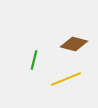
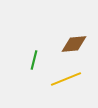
brown diamond: rotated 20 degrees counterclockwise
